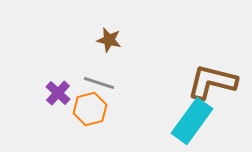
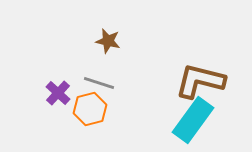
brown star: moved 1 px left, 1 px down
brown L-shape: moved 12 px left, 1 px up
cyan rectangle: moved 1 px right, 1 px up
